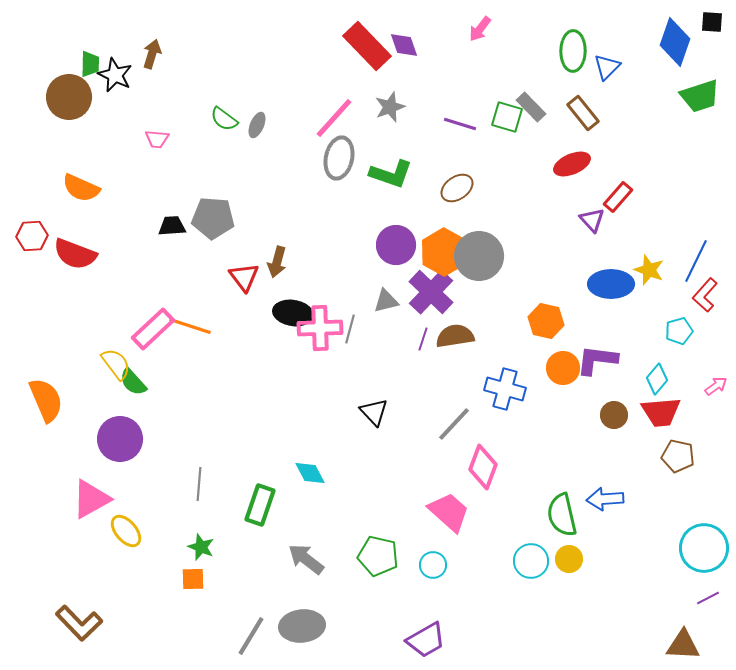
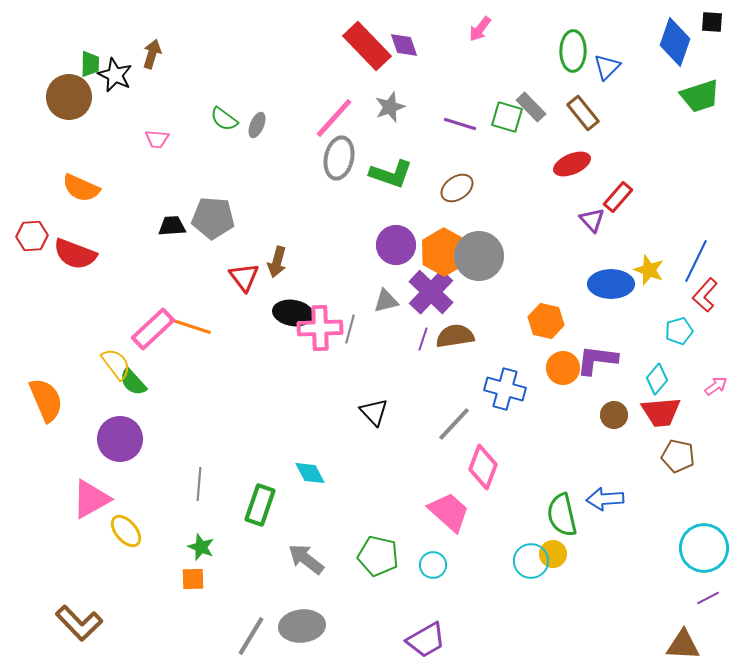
yellow circle at (569, 559): moved 16 px left, 5 px up
